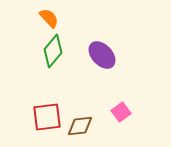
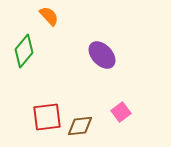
orange semicircle: moved 2 px up
green diamond: moved 29 px left
